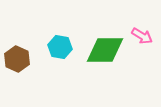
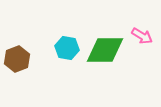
cyan hexagon: moved 7 px right, 1 px down
brown hexagon: rotated 15 degrees clockwise
